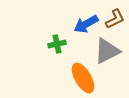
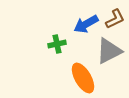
gray triangle: moved 2 px right
